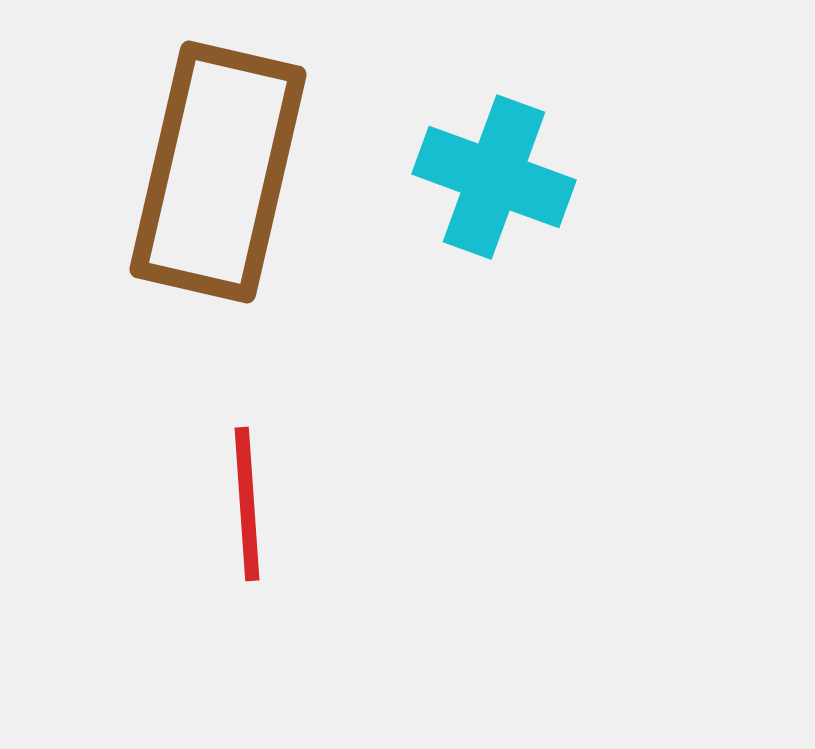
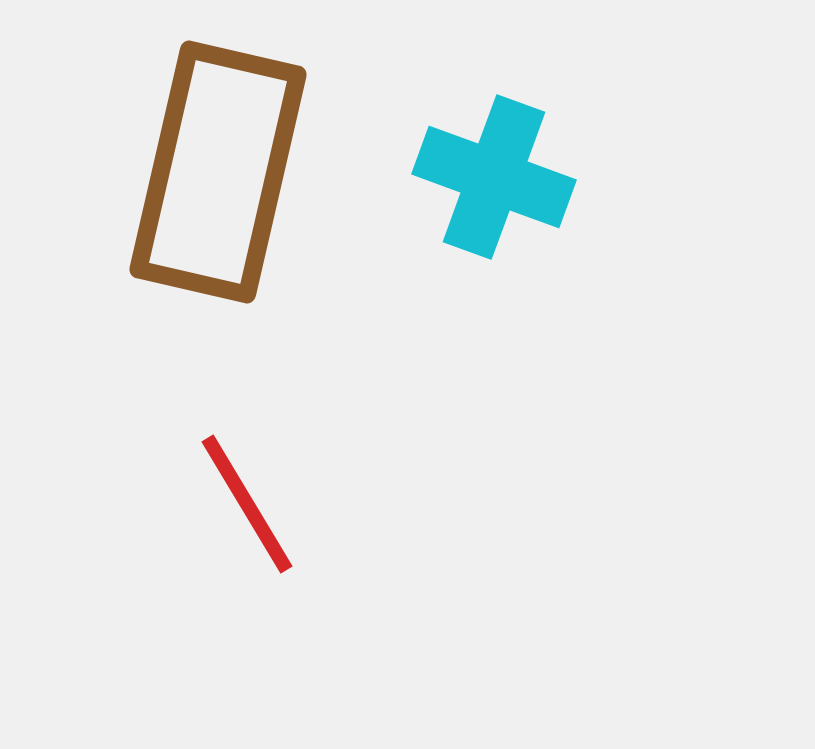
red line: rotated 27 degrees counterclockwise
